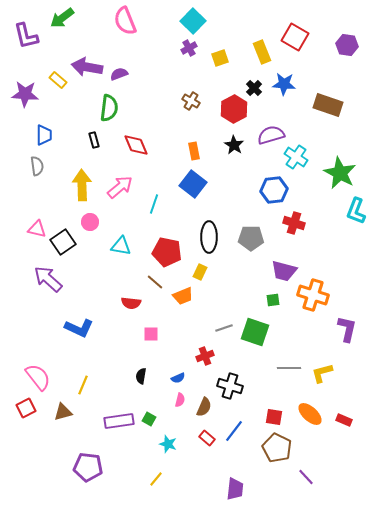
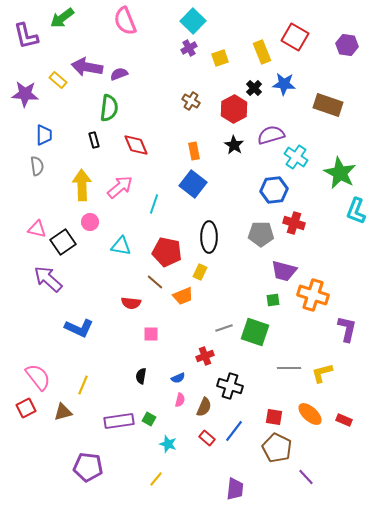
gray pentagon at (251, 238): moved 10 px right, 4 px up
